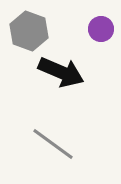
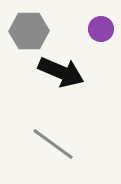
gray hexagon: rotated 21 degrees counterclockwise
